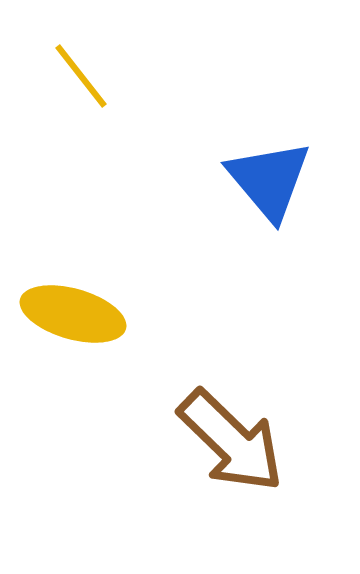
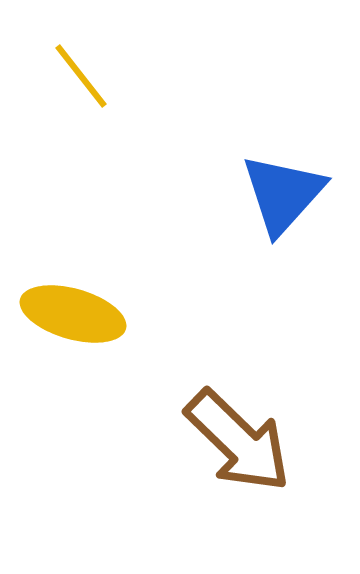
blue triangle: moved 14 px right, 14 px down; rotated 22 degrees clockwise
brown arrow: moved 7 px right
